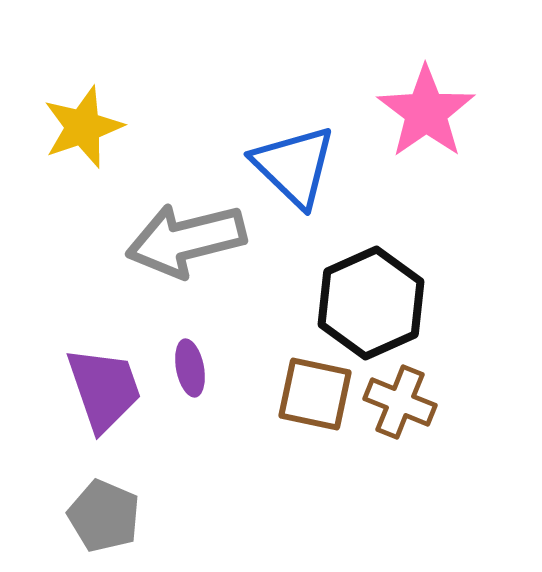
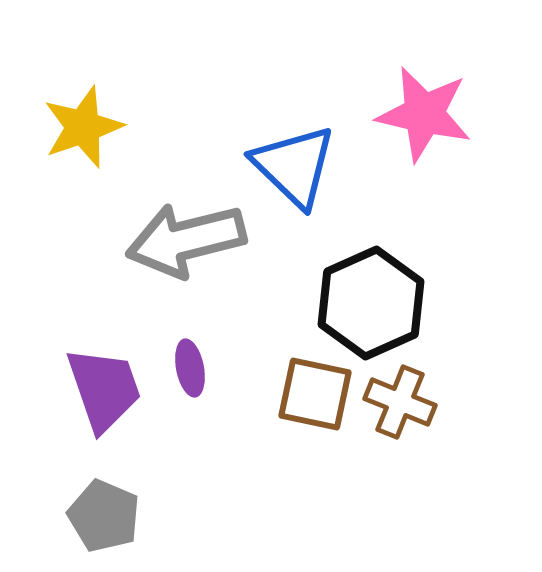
pink star: moved 2 px left, 2 px down; rotated 24 degrees counterclockwise
